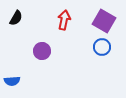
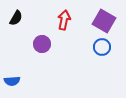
purple circle: moved 7 px up
